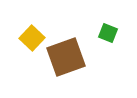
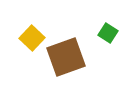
green square: rotated 12 degrees clockwise
